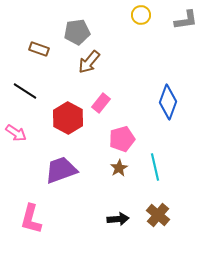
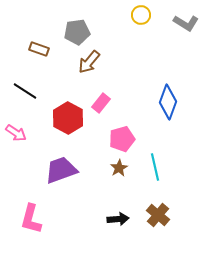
gray L-shape: moved 3 px down; rotated 40 degrees clockwise
